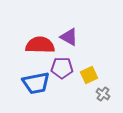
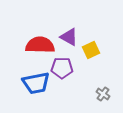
yellow square: moved 2 px right, 25 px up
